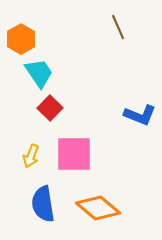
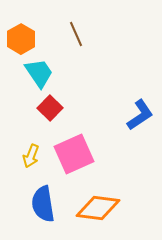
brown line: moved 42 px left, 7 px down
blue L-shape: rotated 56 degrees counterclockwise
pink square: rotated 24 degrees counterclockwise
orange diamond: rotated 33 degrees counterclockwise
